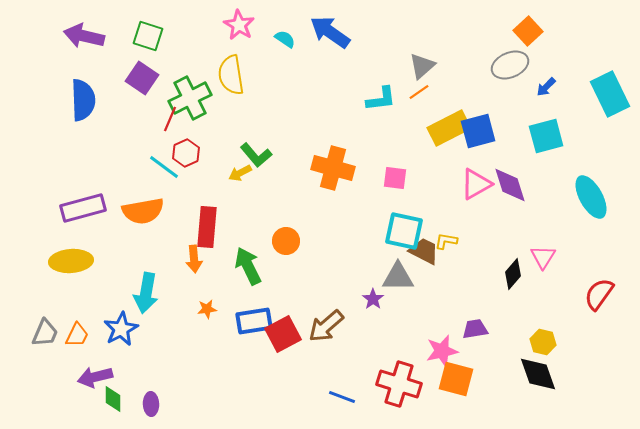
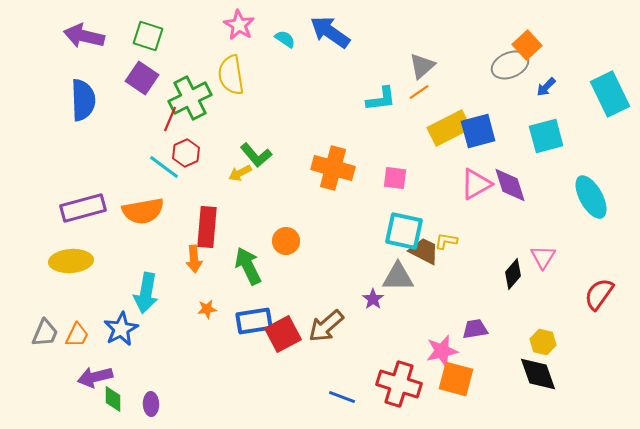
orange square at (528, 31): moved 1 px left, 14 px down
